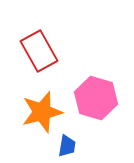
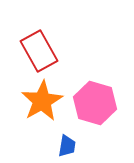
pink hexagon: moved 1 px left, 5 px down
orange star: moved 11 px up; rotated 15 degrees counterclockwise
